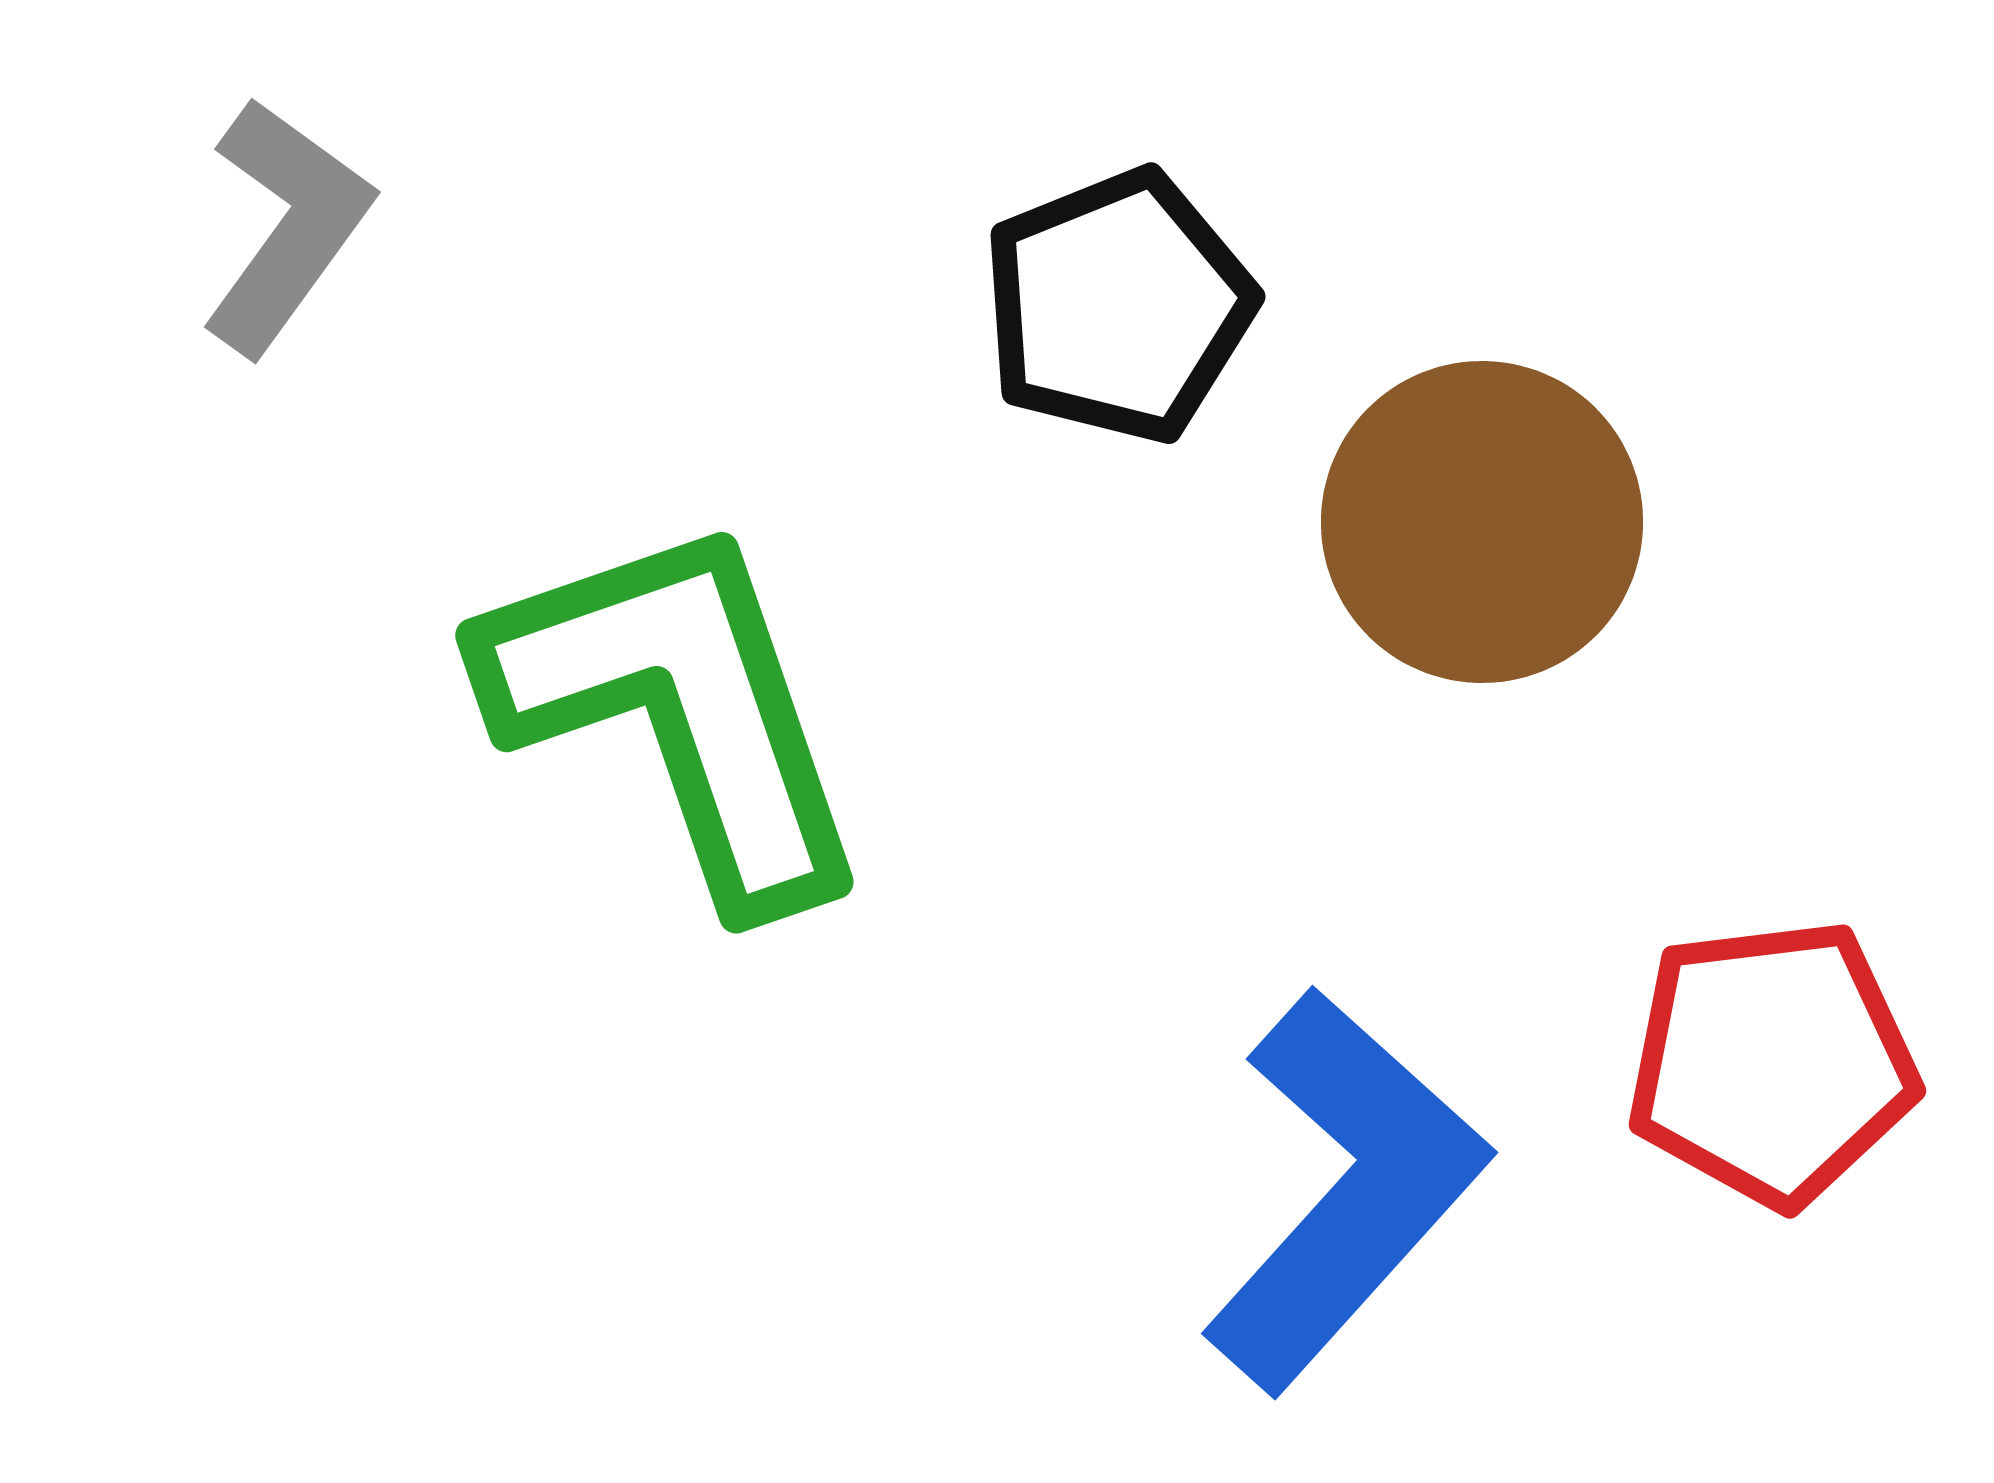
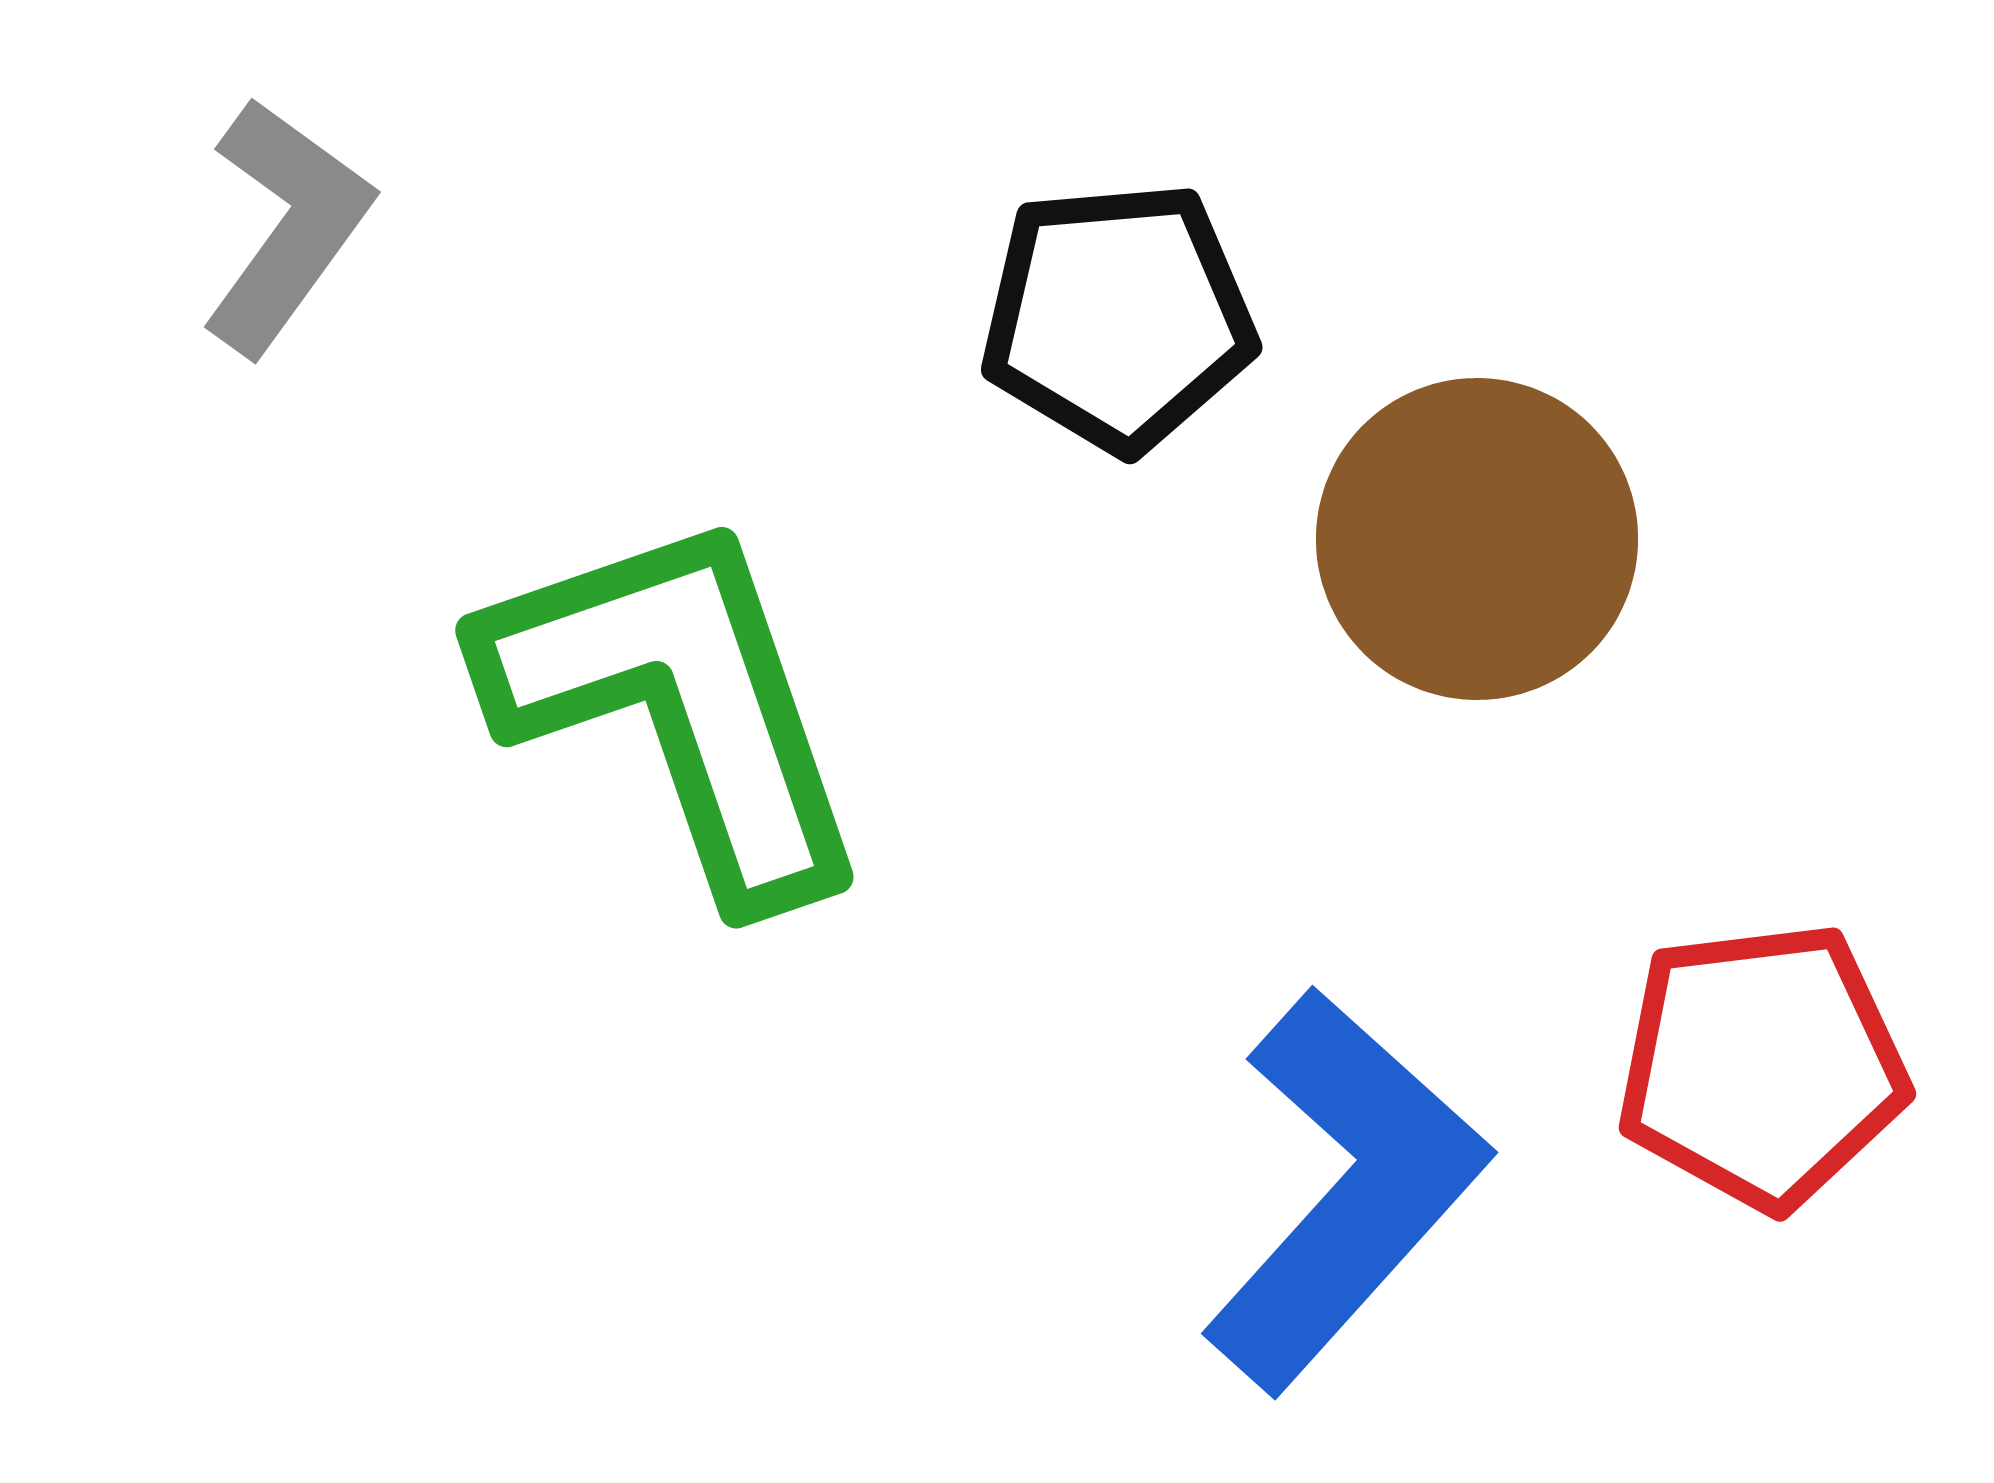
black pentagon: moved 11 px down; rotated 17 degrees clockwise
brown circle: moved 5 px left, 17 px down
green L-shape: moved 5 px up
red pentagon: moved 10 px left, 3 px down
